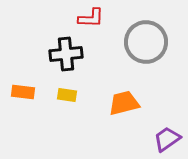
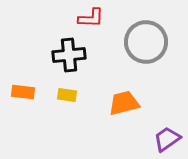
black cross: moved 3 px right, 1 px down
